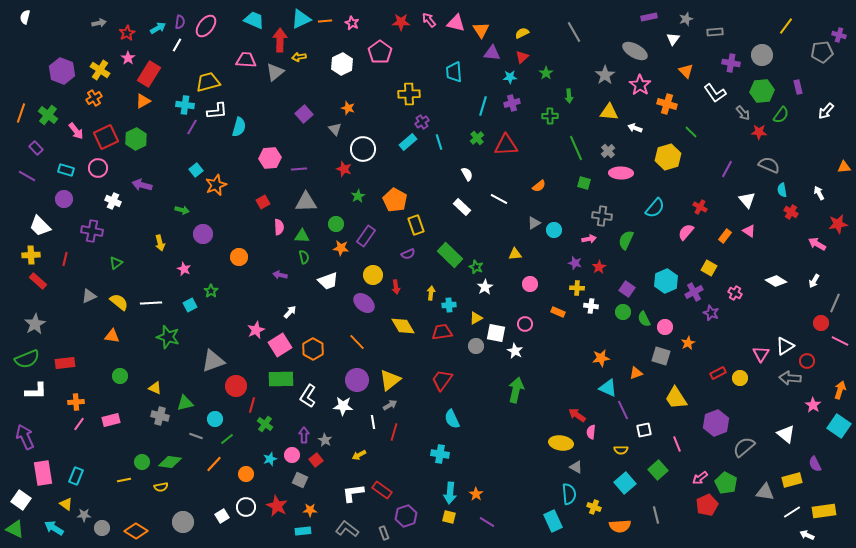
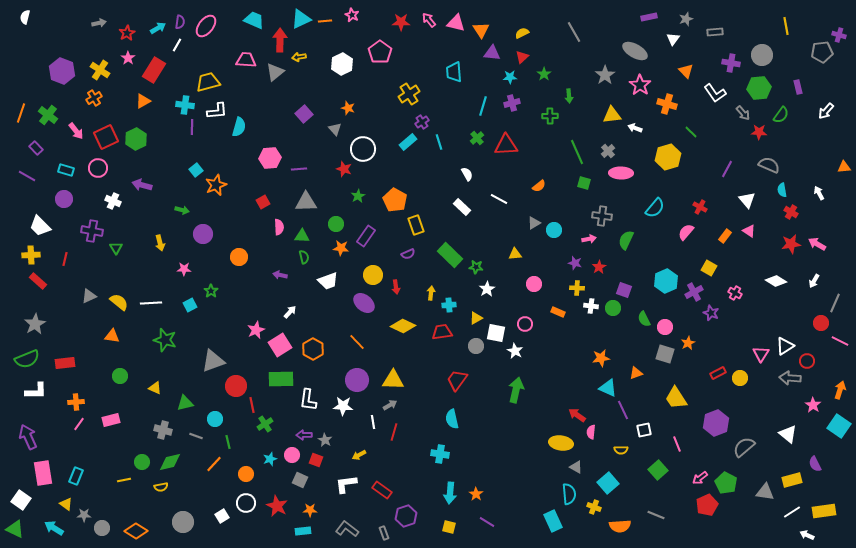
pink star at (352, 23): moved 8 px up
yellow line at (786, 26): rotated 48 degrees counterclockwise
green star at (546, 73): moved 2 px left, 1 px down
red rectangle at (149, 74): moved 5 px right, 4 px up
green hexagon at (762, 91): moved 3 px left, 3 px up
yellow cross at (409, 94): rotated 30 degrees counterclockwise
yellow triangle at (609, 112): moved 3 px right, 3 px down; rotated 12 degrees counterclockwise
purple line at (192, 127): rotated 28 degrees counterclockwise
green line at (576, 148): moved 1 px right, 4 px down
red star at (838, 224): moved 47 px left, 20 px down
green triangle at (116, 263): moved 15 px up; rotated 24 degrees counterclockwise
green star at (476, 267): rotated 16 degrees counterclockwise
pink star at (184, 269): rotated 24 degrees counterclockwise
pink circle at (530, 284): moved 4 px right
white star at (485, 287): moved 2 px right, 2 px down
purple square at (627, 289): moved 3 px left, 1 px down; rotated 14 degrees counterclockwise
green circle at (623, 312): moved 10 px left, 4 px up
yellow diamond at (403, 326): rotated 35 degrees counterclockwise
green star at (168, 337): moved 3 px left, 3 px down
gray square at (661, 356): moved 4 px right, 2 px up
yellow triangle at (390, 380): moved 3 px right; rotated 40 degrees clockwise
red trapezoid at (442, 380): moved 15 px right
white L-shape at (308, 396): moved 4 px down; rotated 25 degrees counterclockwise
red line at (252, 405): rotated 28 degrees counterclockwise
gray cross at (160, 416): moved 3 px right, 14 px down
cyan semicircle at (452, 419): rotated 12 degrees clockwise
green cross at (265, 424): rotated 21 degrees clockwise
white triangle at (786, 434): moved 2 px right
purple arrow at (304, 435): rotated 91 degrees counterclockwise
purple arrow at (25, 437): moved 3 px right
green line at (227, 439): moved 1 px right, 3 px down; rotated 64 degrees counterclockwise
red square at (316, 460): rotated 32 degrees counterclockwise
green diamond at (170, 462): rotated 20 degrees counterclockwise
cyan square at (625, 483): moved 17 px left
white L-shape at (353, 493): moved 7 px left, 9 px up
white circle at (246, 507): moved 4 px up
gray line at (656, 515): rotated 54 degrees counterclockwise
yellow square at (449, 517): moved 10 px down
